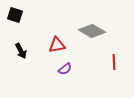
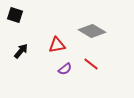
black arrow: rotated 112 degrees counterclockwise
red line: moved 23 px left, 2 px down; rotated 49 degrees counterclockwise
